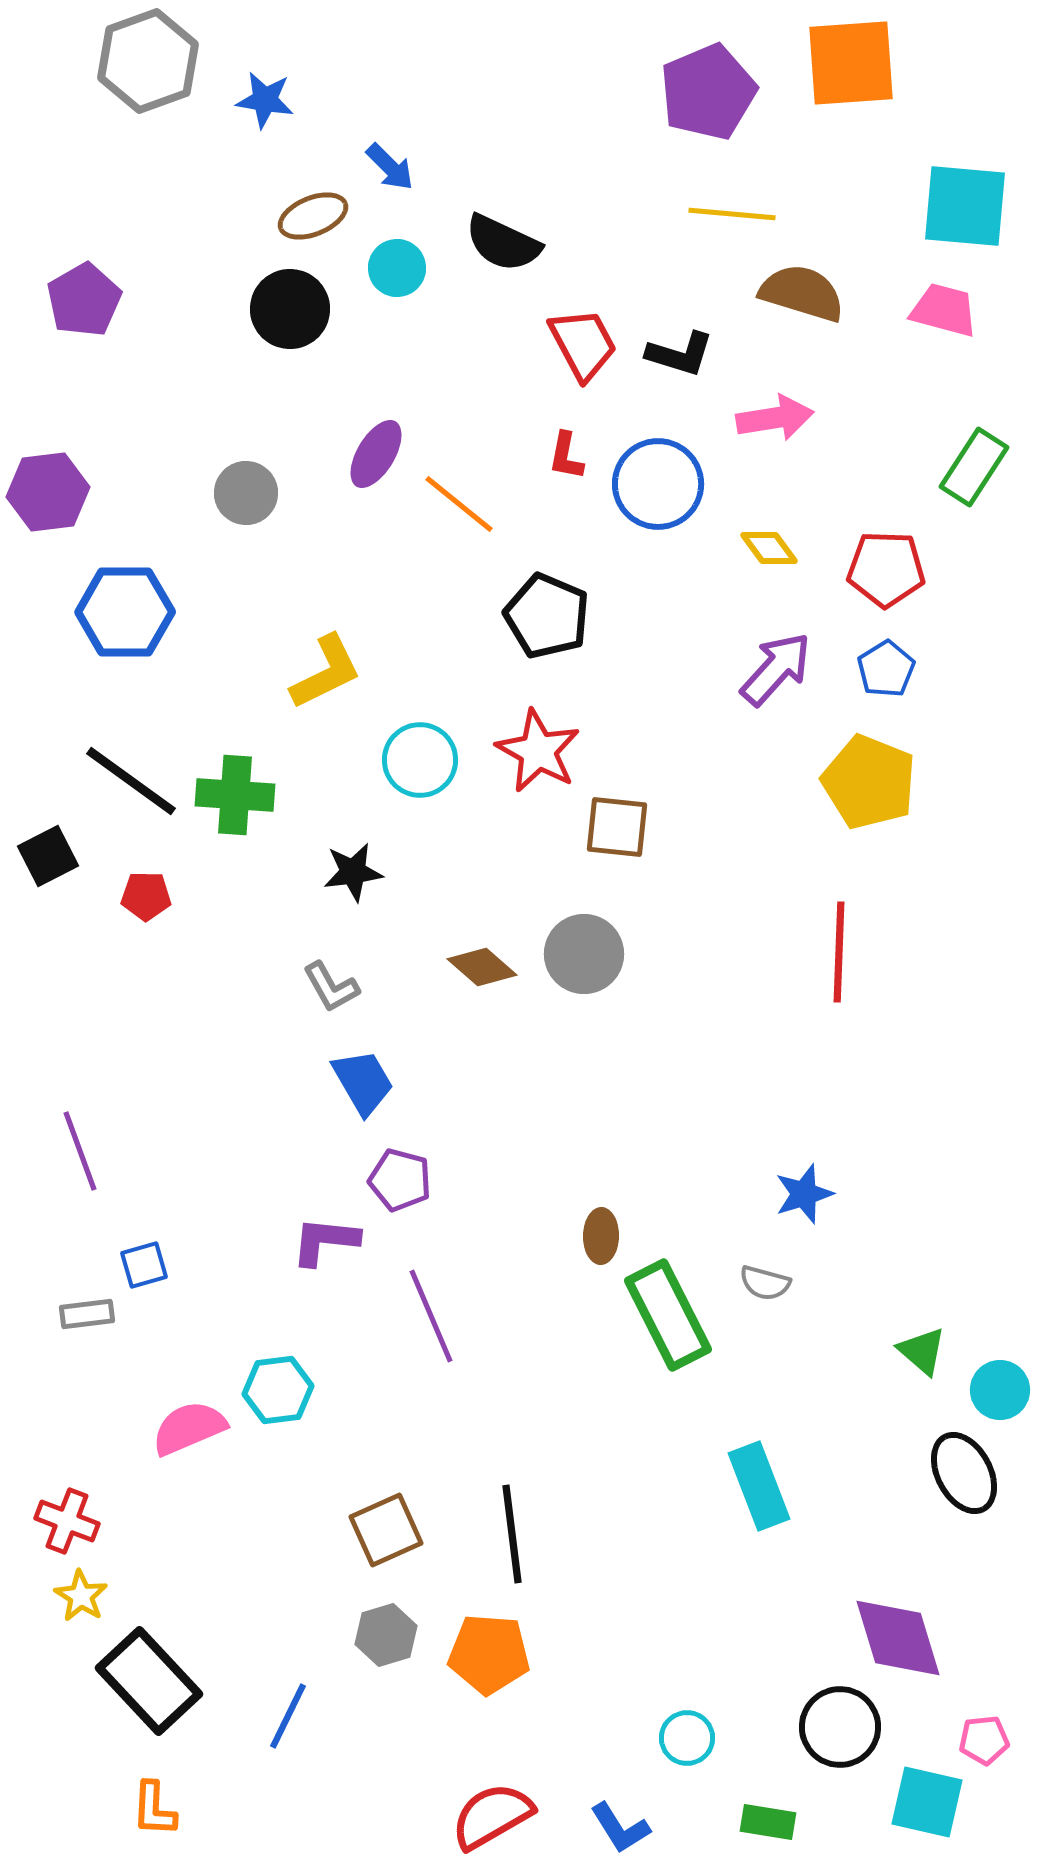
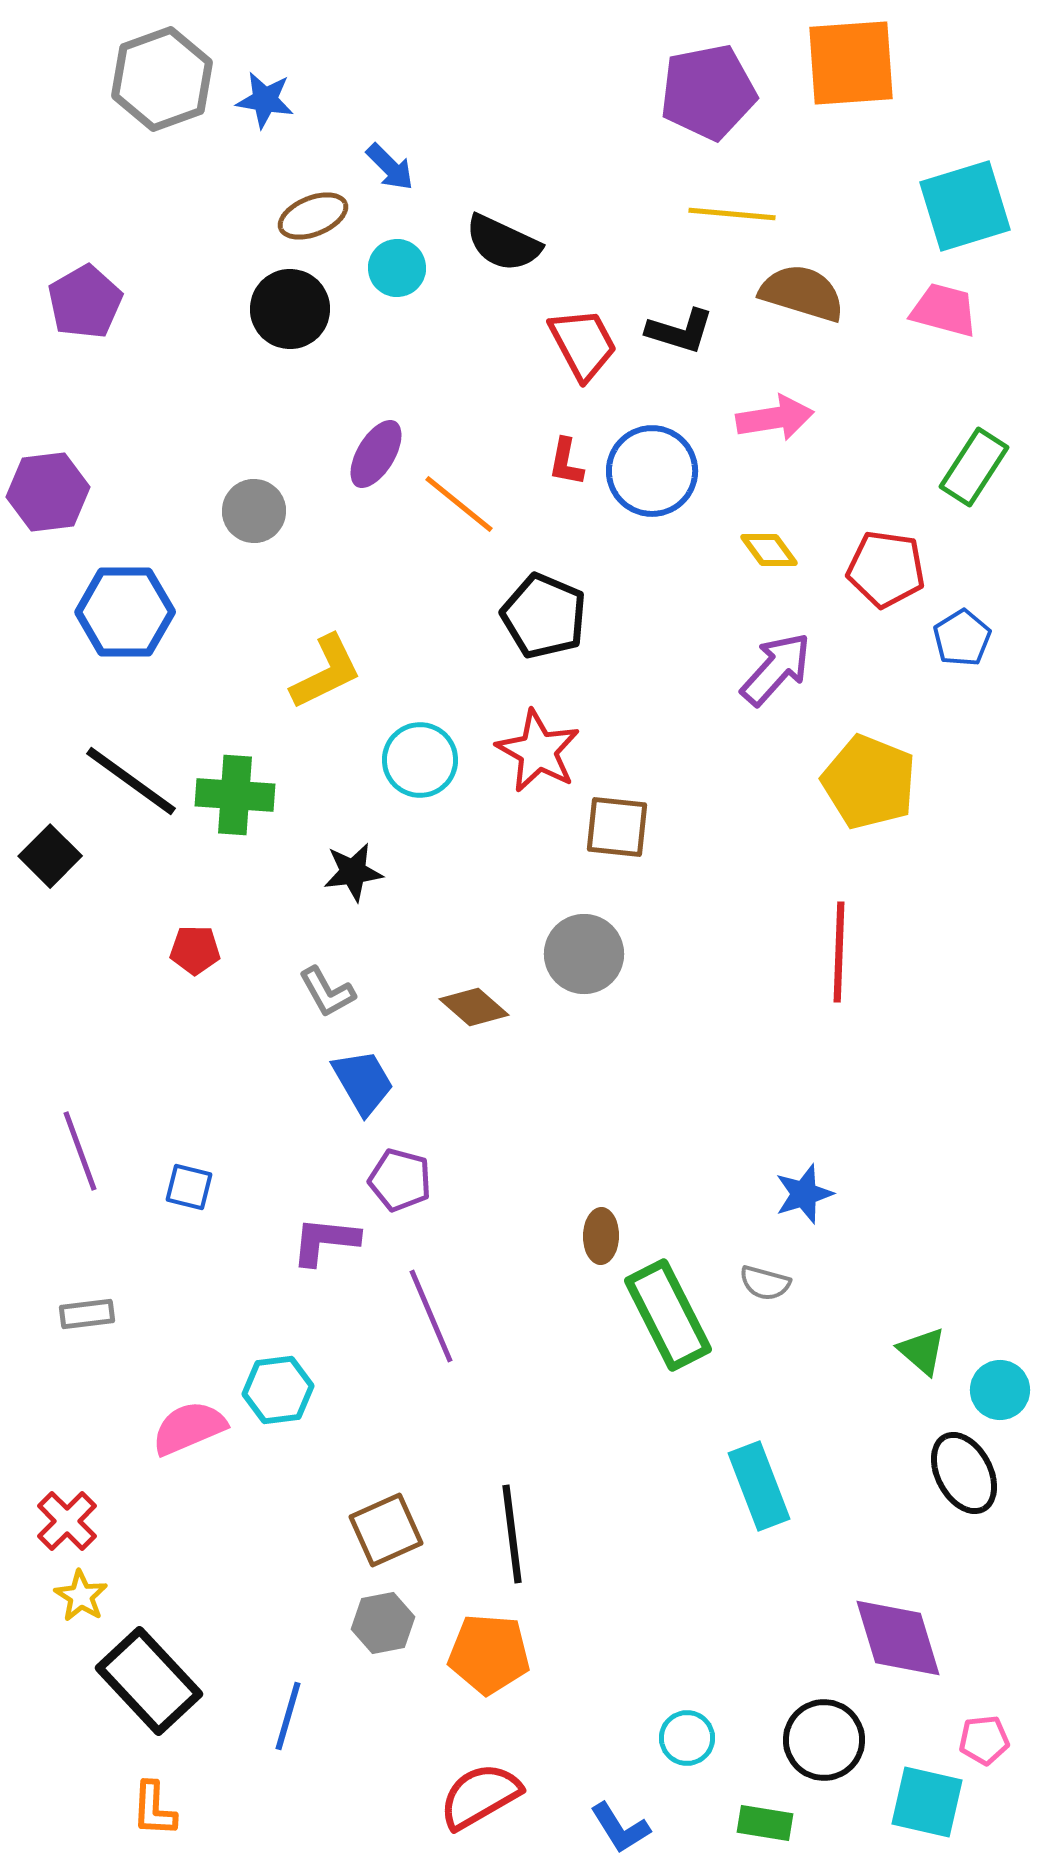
gray hexagon at (148, 61): moved 14 px right, 18 px down
purple pentagon at (708, 92): rotated 12 degrees clockwise
cyan square at (965, 206): rotated 22 degrees counterclockwise
purple pentagon at (84, 300): moved 1 px right, 2 px down
black L-shape at (680, 354): moved 23 px up
red L-shape at (566, 456): moved 6 px down
blue circle at (658, 484): moved 6 px left, 13 px up
gray circle at (246, 493): moved 8 px right, 18 px down
yellow diamond at (769, 548): moved 2 px down
red pentagon at (886, 569): rotated 6 degrees clockwise
black pentagon at (547, 616): moved 3 px left
blue pentagon at (886, 669): moved 76 px right, 31 px up
black square at (48, 856): moved 2 px right; rotated 18 degrees counterclockwise
red pentagon at (146, 896): moved 49 px right, 54 px down
brown diamond at (482, 967): moved 8 px left, 40 px down
gray L-shape at (331, 987): moved 4 px left, 5 px down
blue square at (144, 1265): moved 45 px right, 78 px up; rotated 30 degrees clockwise
red cross at (67, 1521): rotated 24 degrees clockwise
gray hexagon at (386, 1635): moved 3 px left, 12 px up; rotated 6 degrees clockwise
blue line at (288, 1716): rotated 10 degrees counterclockwise
black circle at (840, 1727): moved 16 px left, 13 px down
red semicircle at (492, 1816): moved 12 px left, 20 px up
green rectangle at (768, 1822): moved 3 px left, 1 px down
